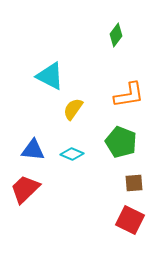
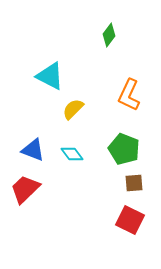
green diamond: moved 7 px left
orange L-shape: rotated 124 degrees clockwise
yellow semicircle: rotated 10 degrees clockwise
green pentagon: moved 3 px right, 7 px down
blue triangle: rotated 15 degrees clockwise
cyan diamond: rotated 30 degrees clockwise
